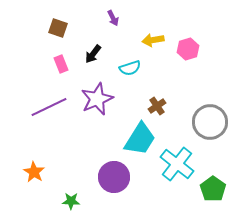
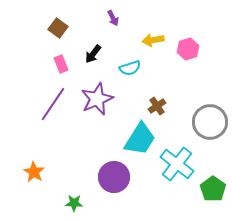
brown square: rotated 18 degrees clockwise
purple line: moved 4 px right, 3 px up; rotated 30 degrees counterclockwise
green star: moved 3 px right, 2 px down
